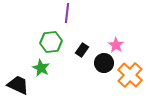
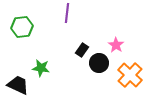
green hexagon: moved 29 px left, 15 px up
black circle: moved 5 px left
green star: rotated 18 degrees counterclockwise
